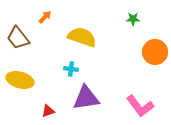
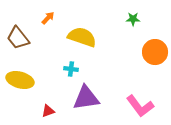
orange arrow: moved 3 px right, 1 px down
